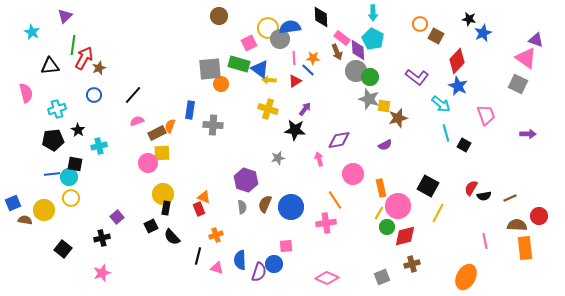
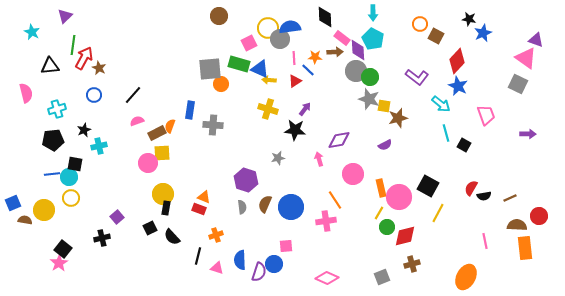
black diamond at (321, 17): moved 4 px right
brown arrow at (337, 52): moved 2 px left; rotated 70 degrees counterclockwise
orange star at (313, 58): moved 2 px right, 1 px up
brown star at (99, 68): rotated 24 degrees counterclockwise
blue triangle at (260, 69): rotated 12 degrees counterclockwise
black star at (78, 130): moved 6 px right; rotated 16 degrees clockwise
pink circle at (398, 206): moved 1 px right, 9 px up
red rectangle at (199, 209): rotated 48 degrees counterclockwise
pink cross at (326, 223): moved 2 px up
black square at (151, 226): moved 1 px left, 2 px down
pink star at (102, 273): moved 43 px left, 10 px up; rotated 12 degrees counterclockwise
